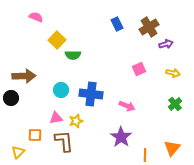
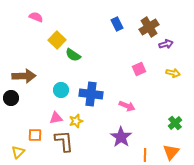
green semicircle: rotated 35 degrees clockwise
green cross: moved 19 px down
orange triangle: moved 1 px left, 4 px down
